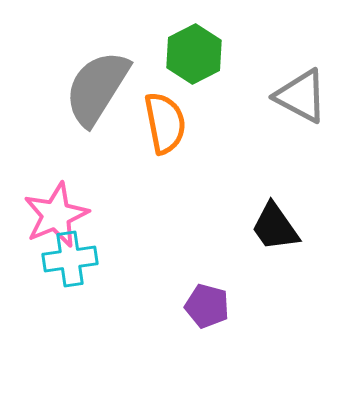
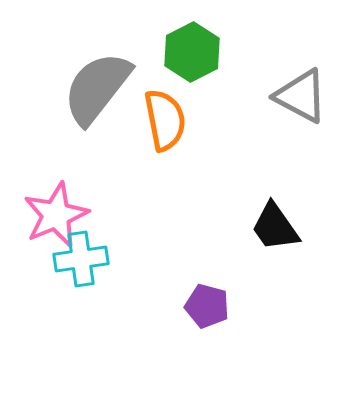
green hexagon: moved 2 px left, 2 px up
gray semicircle: rotated 6 degrees clockwise
orange semicircle: moved 3 px up
cyan cross: moved 11 px right
